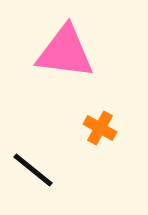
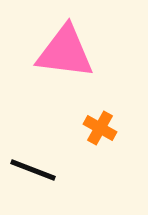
black line: rotated 18 degrees counterclockwise
